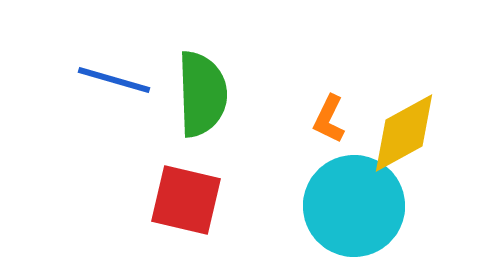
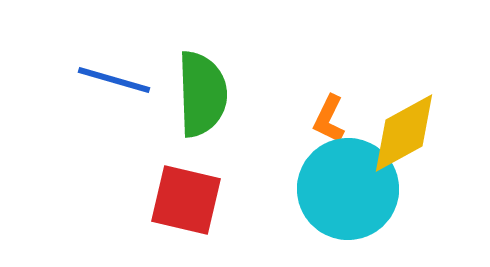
cyan circle: moved 6 px left, 17 px up
